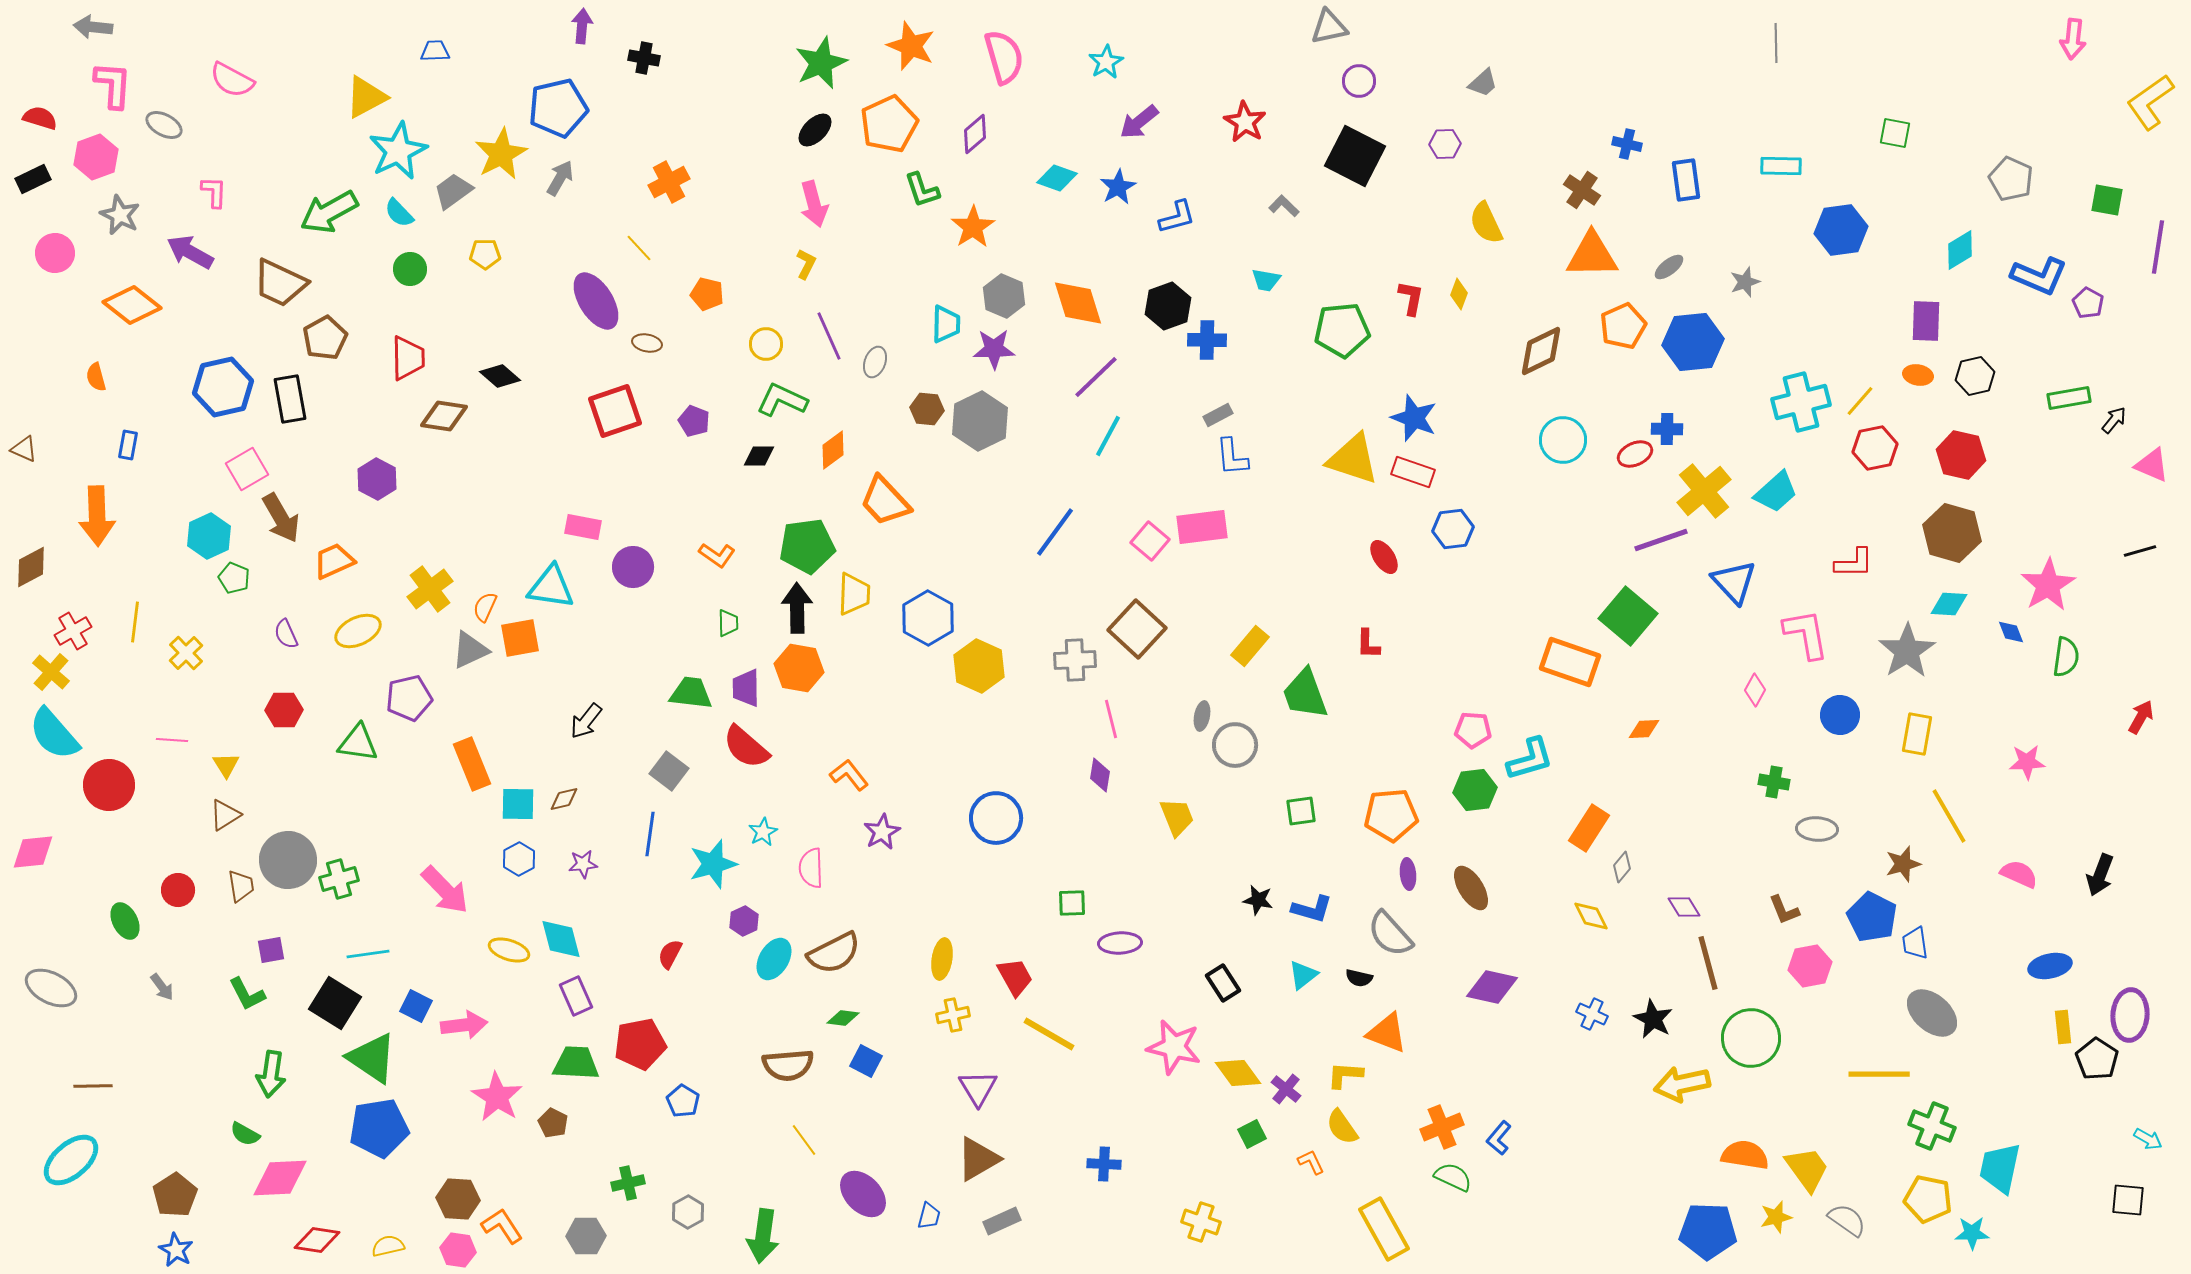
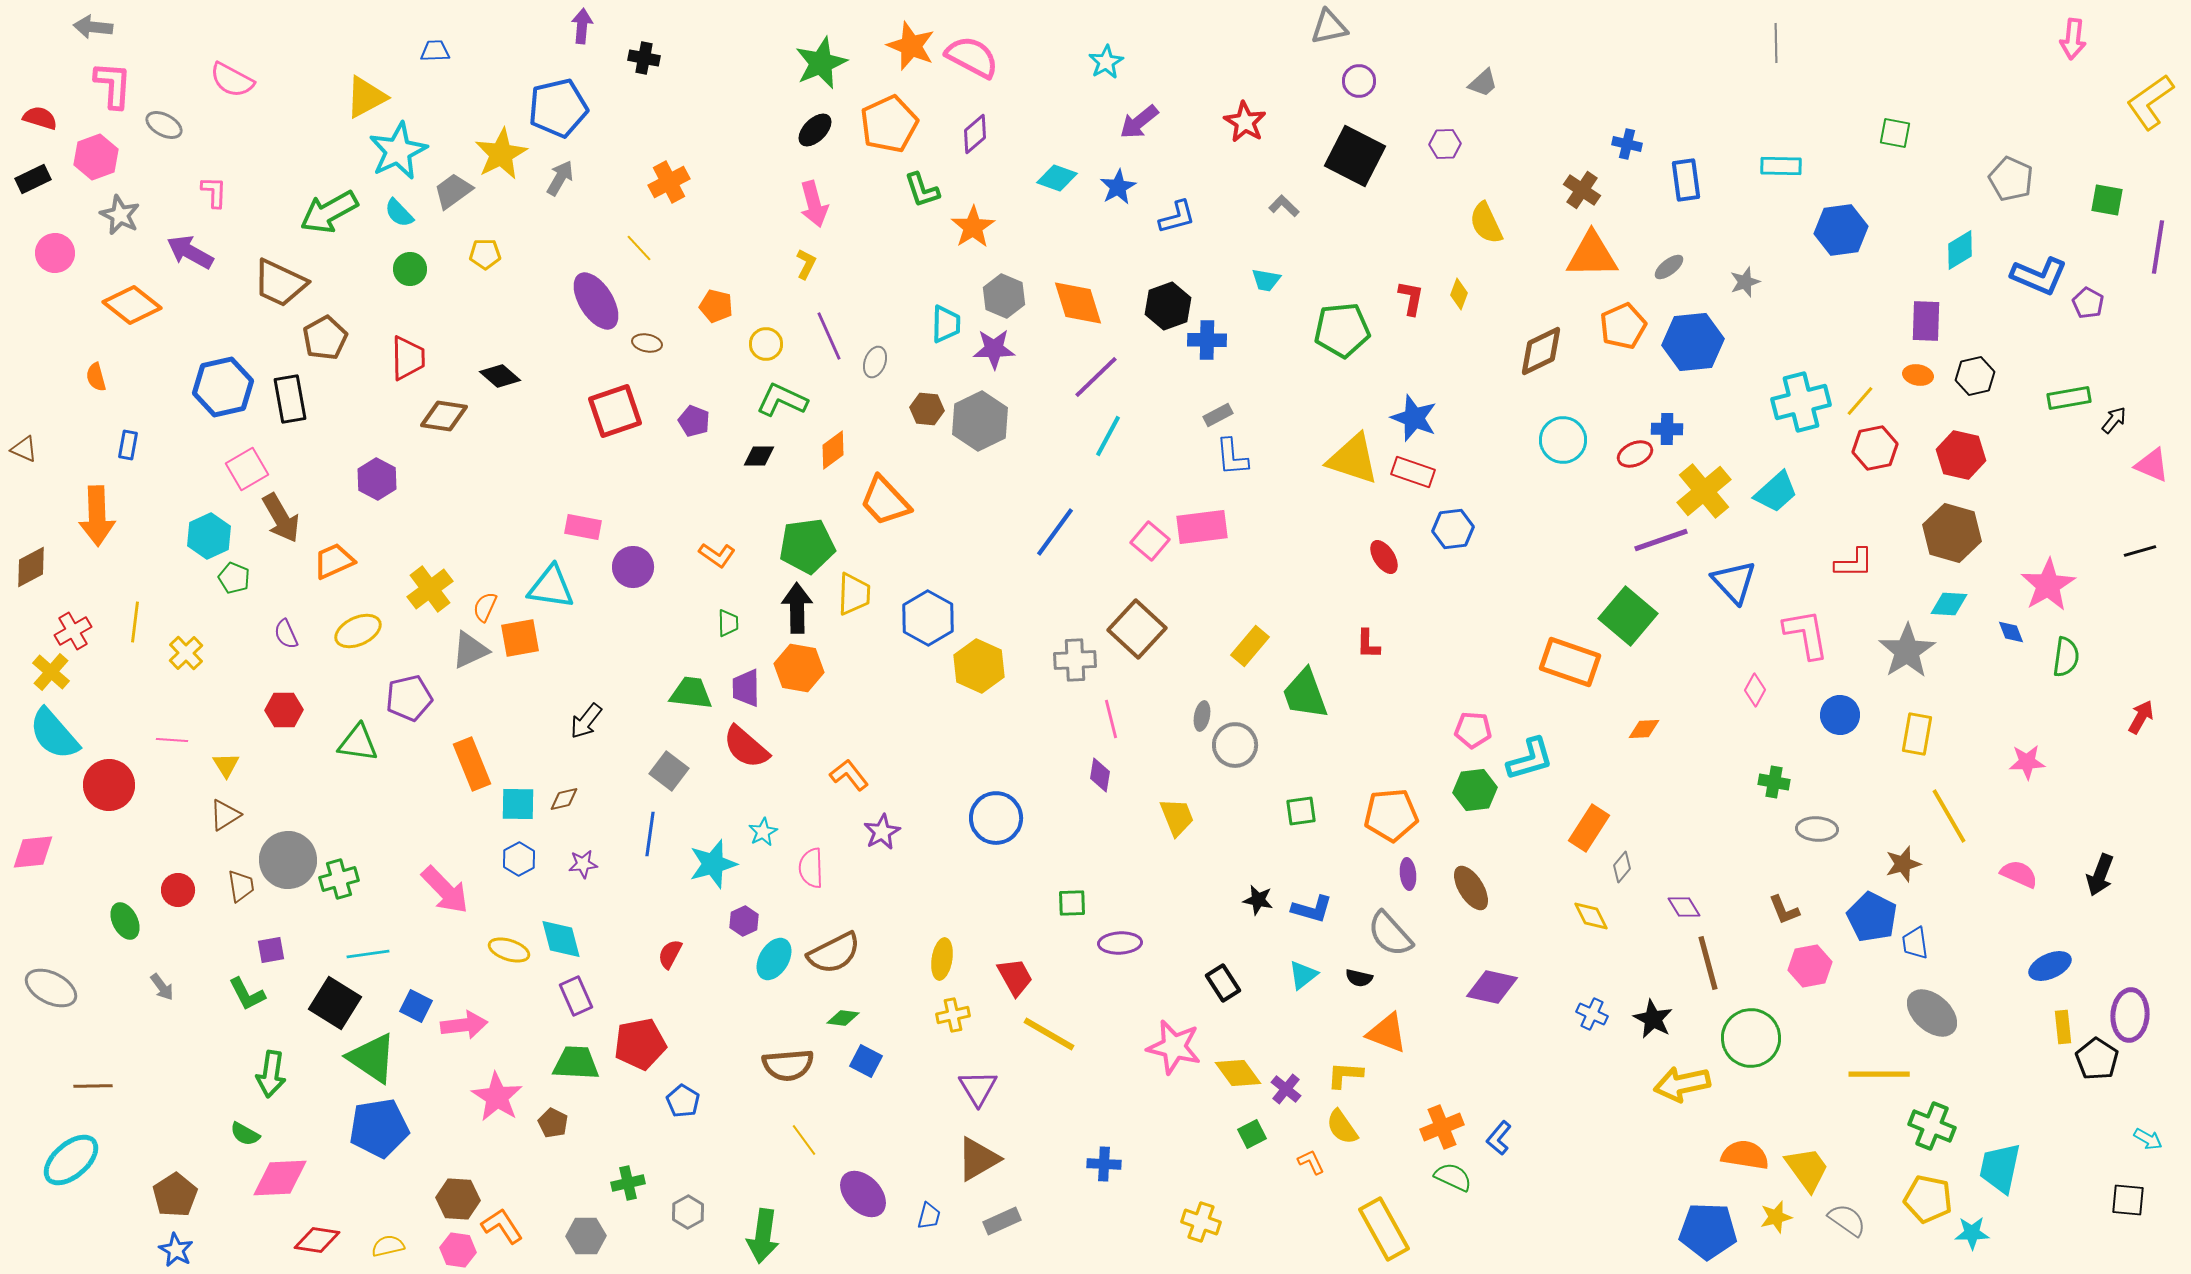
pink semicircle at (1004, 57): moved 32 px left; rotated 46 degrees counterclockwise
orange pentagon at (707, 294): moved 9 px right, 12 px down
blue ellipse at (2050, 966): rotated 12 degrees counterclockwise
